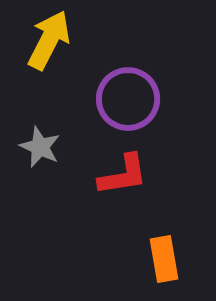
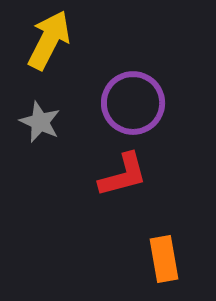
purple circle: moved 5 px right, 4 px down
gray star: moved 25 px up
red L-shape: rotated 6 degrees counterclockwise
